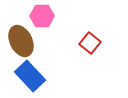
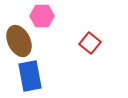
brown ellipse: moved 2 px left
blue rectangle: rotated 32 degrees clockwise
